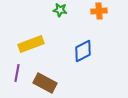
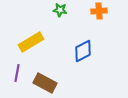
yellow rectangle: moved 2 px up; rotated 10 degrees counterclockwise
